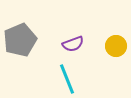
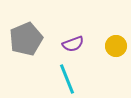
gray pentagon: moved 6 px right, 1 px up
